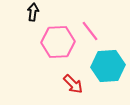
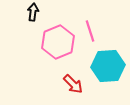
pink line: rotated 20 degrees clockwise
pink hexagon: rotated 20 degrees counterclockwise
